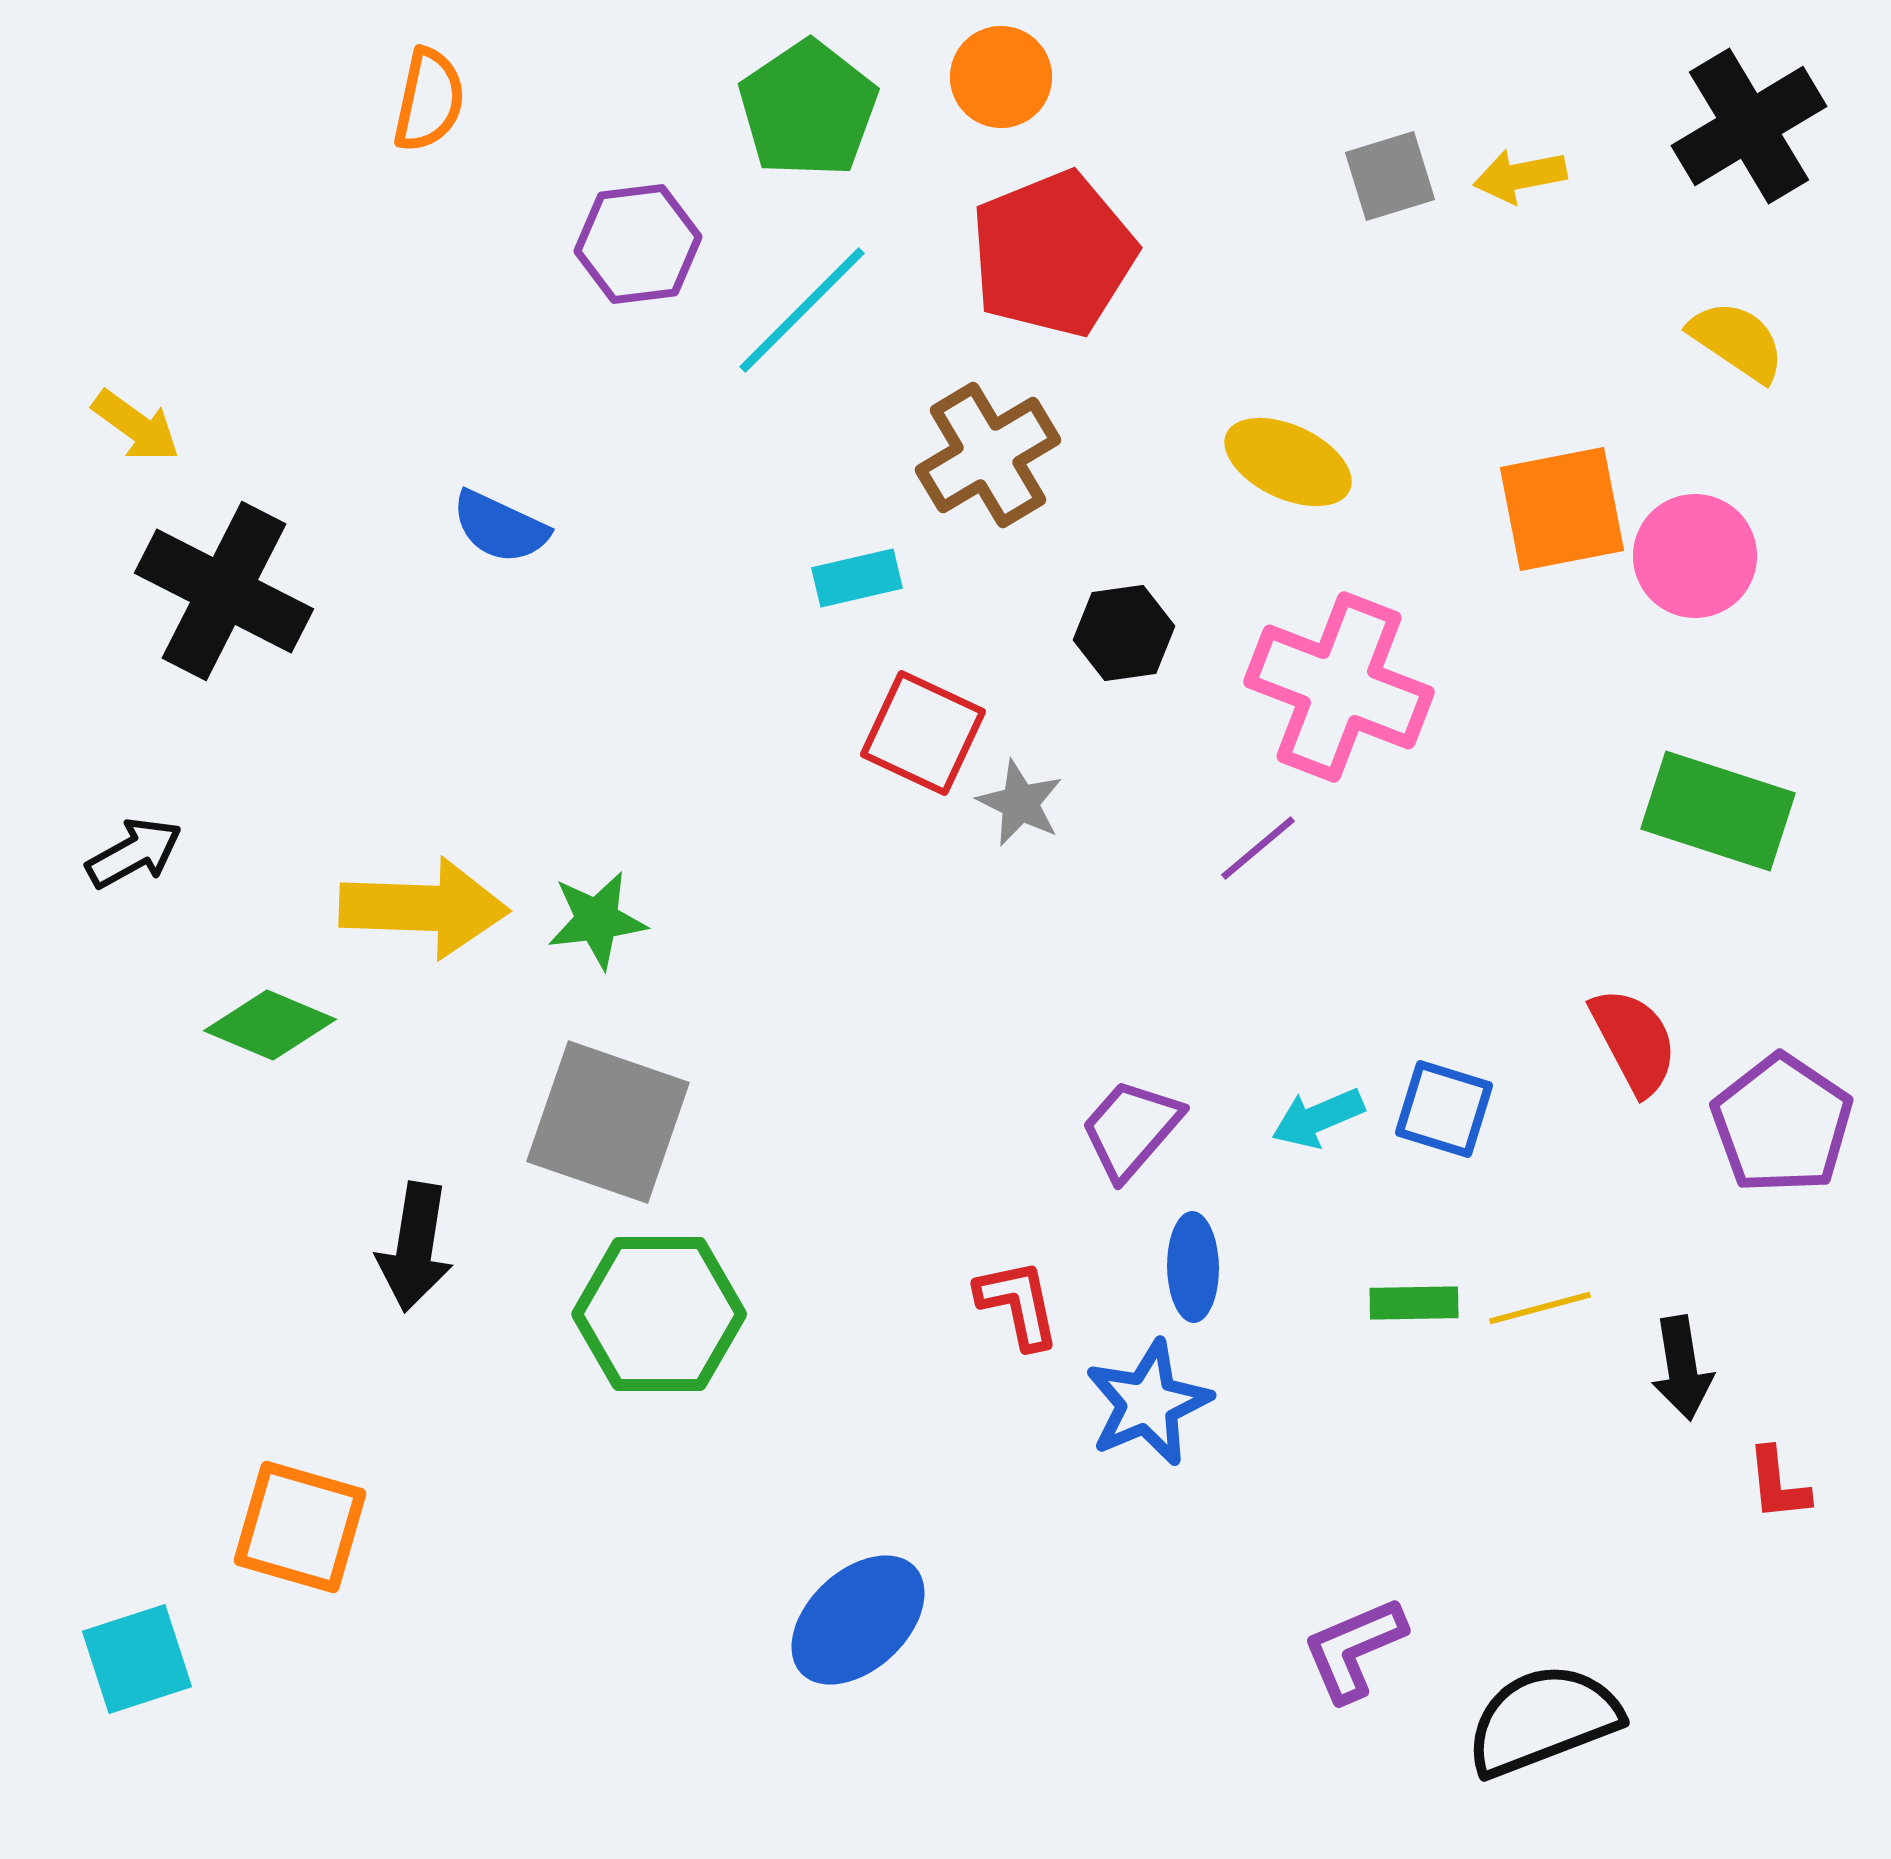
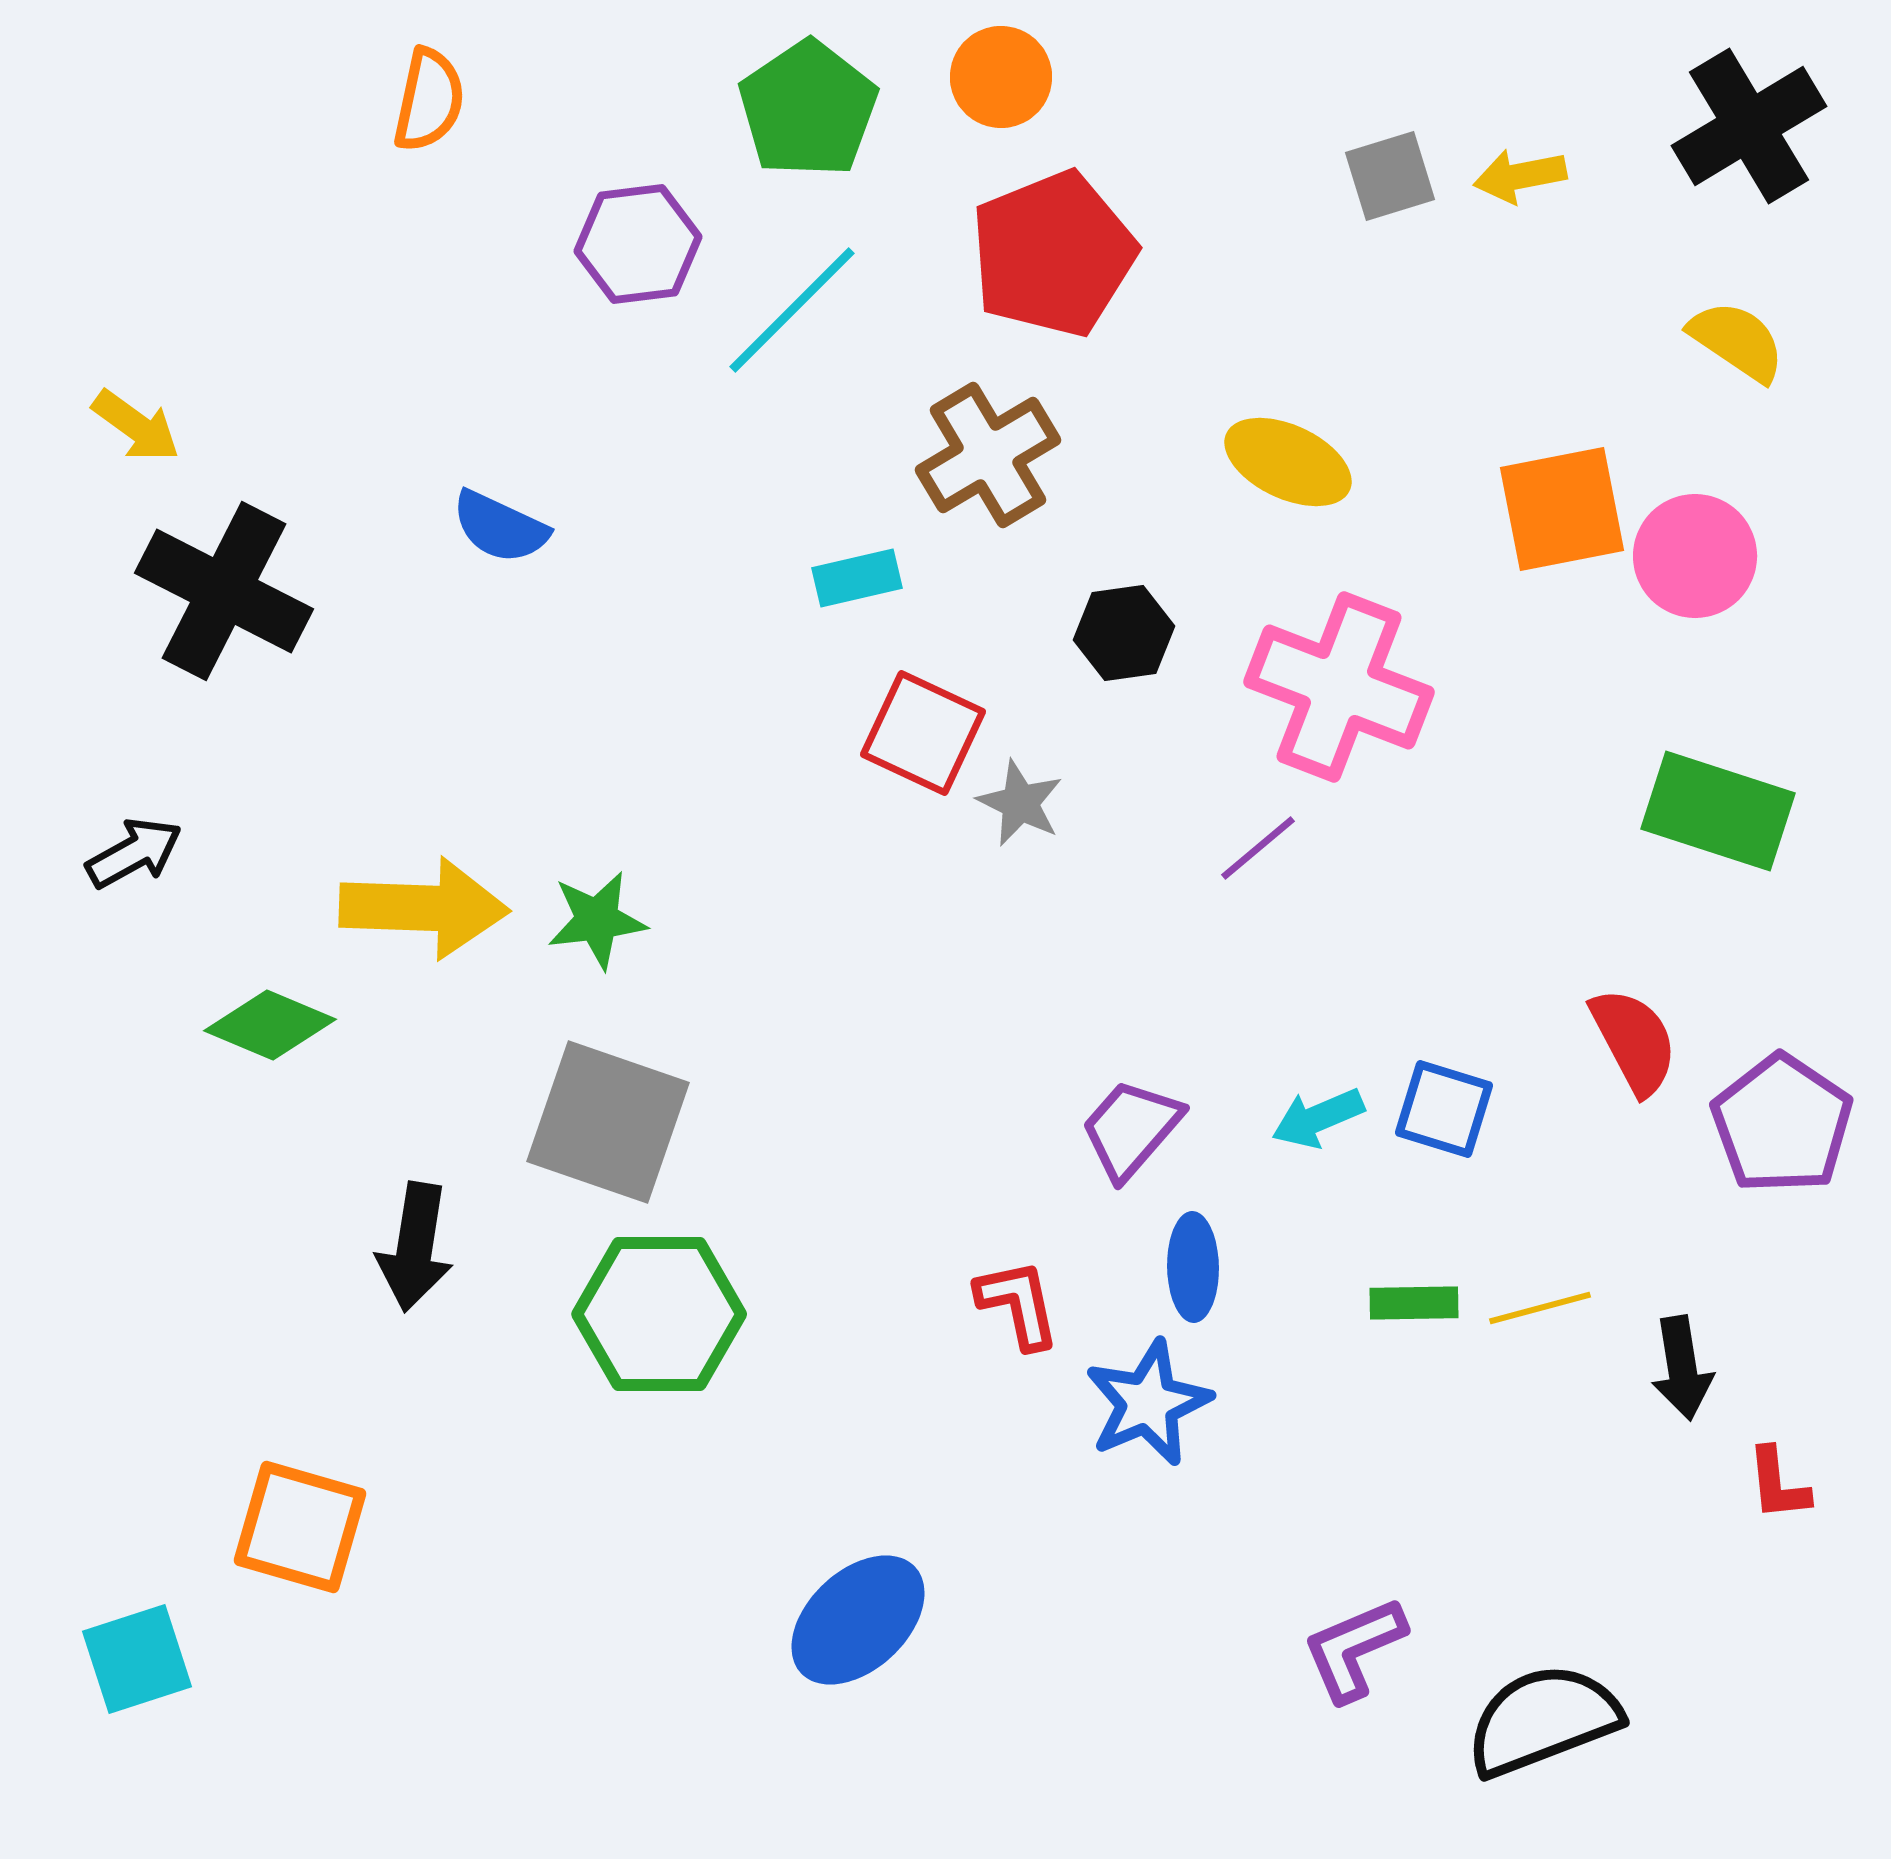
cyan line at (802, 310): moved 10 px left
